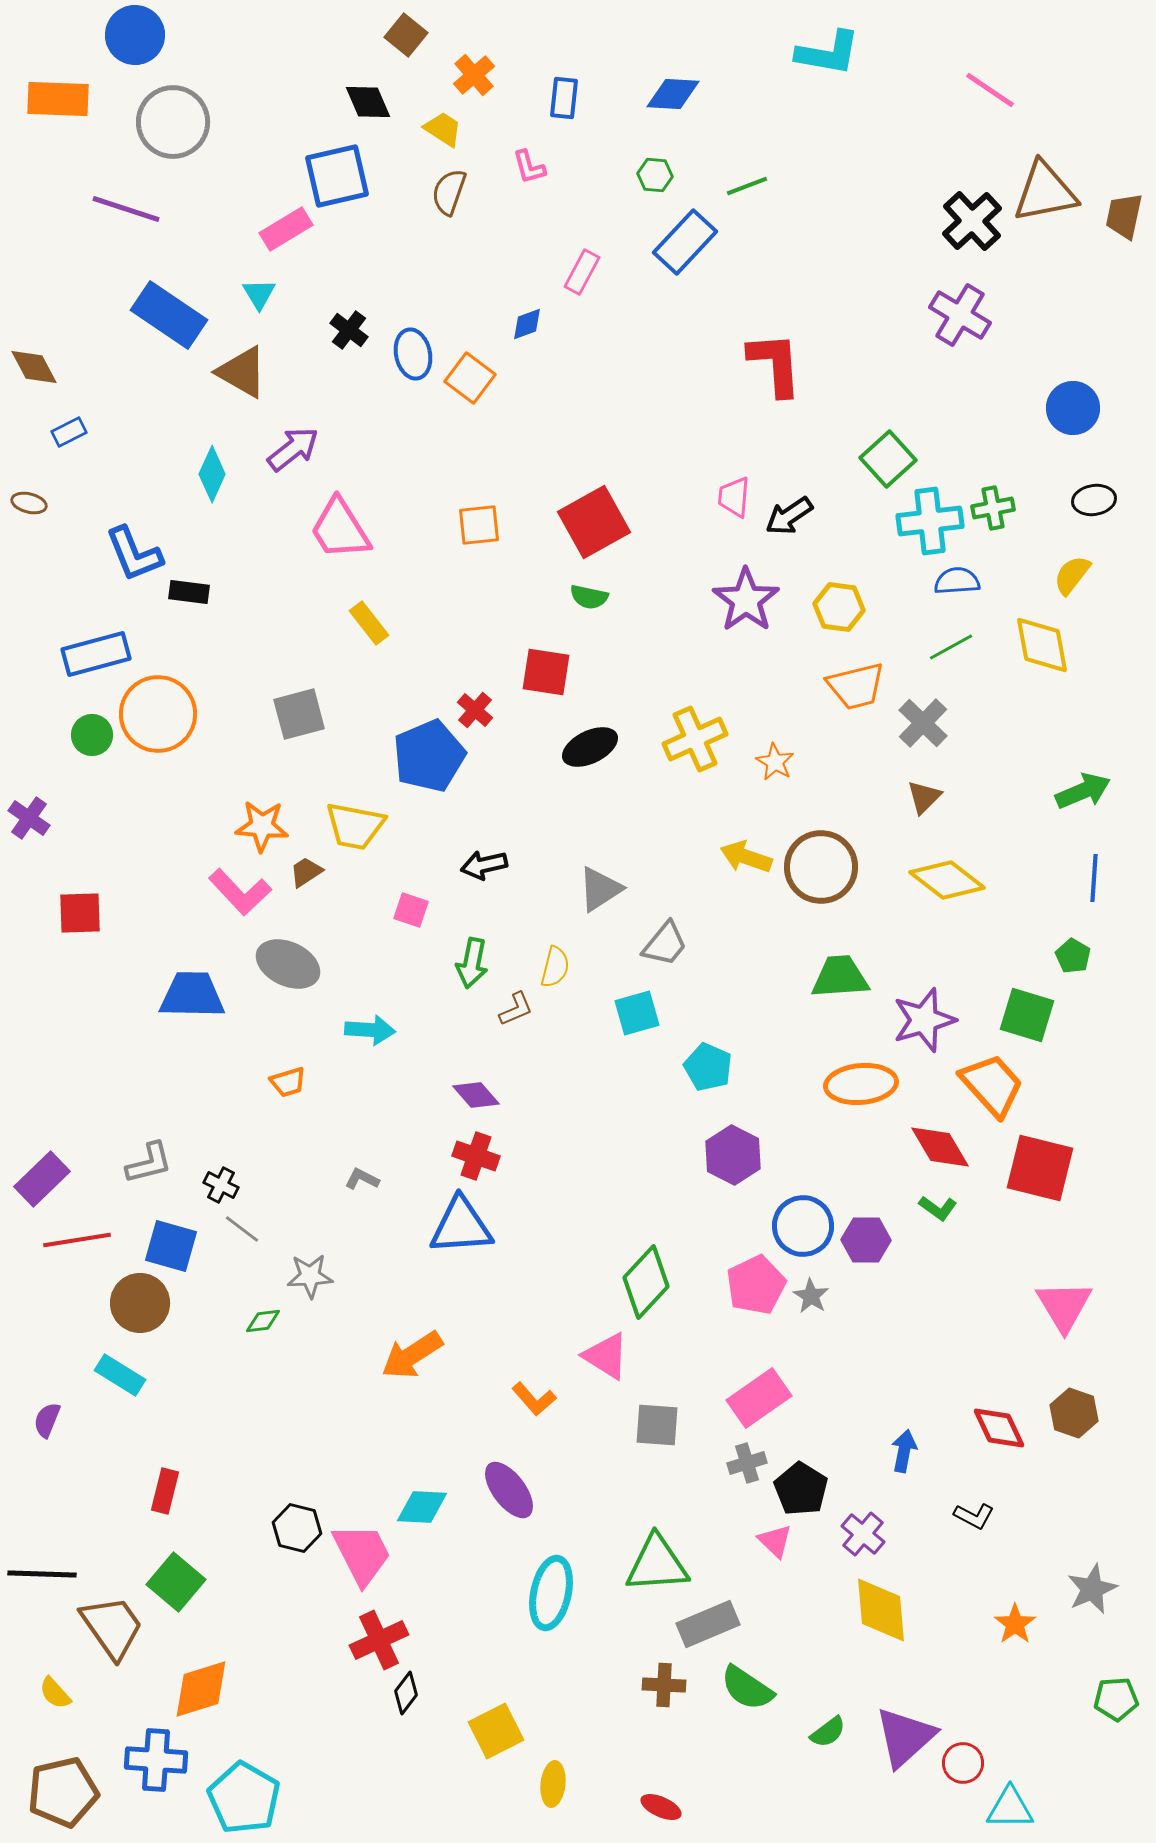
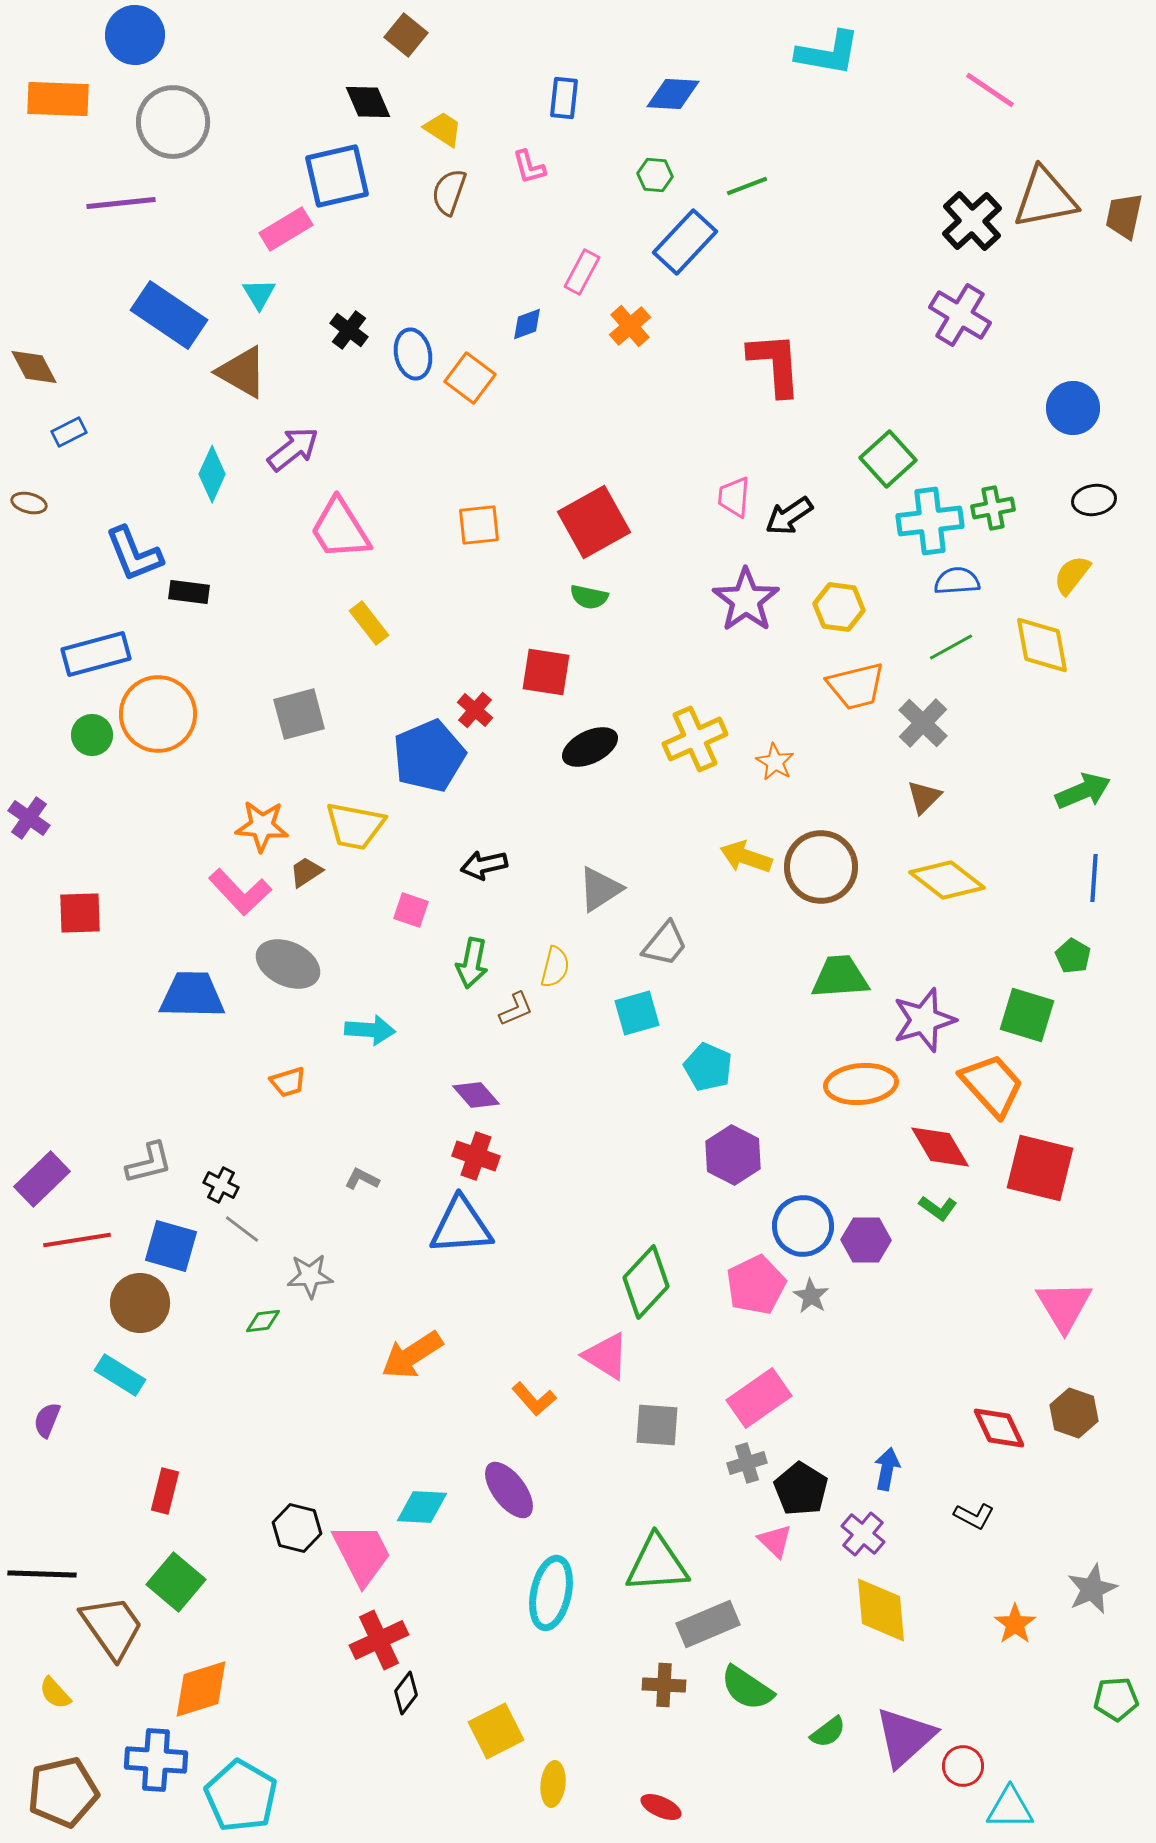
orange cross at (474, 75): moved 156 px right, 251 px down
brown triangle at (1045, 192): moved 6 px down
purple line at (126, 209): moved 5 px left, 6 px up; rotated 24 degrees counterclockwise
blue arrow at (904, 1451): moved 17 px left, 18 px down
red circle at (963, 1763): moved 3 px down
cyan pentagon at (244, 1798): moved 3 px left, 2 px up
